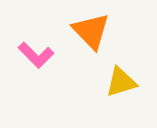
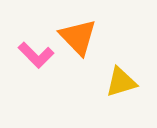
orange triangle: moved 13 px left, 6 px down
